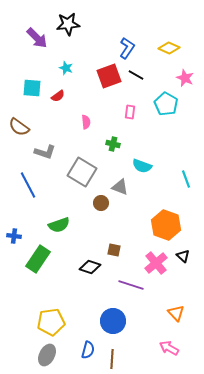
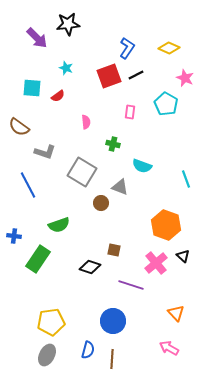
black line: rotated 56 degrees counterclockwise
